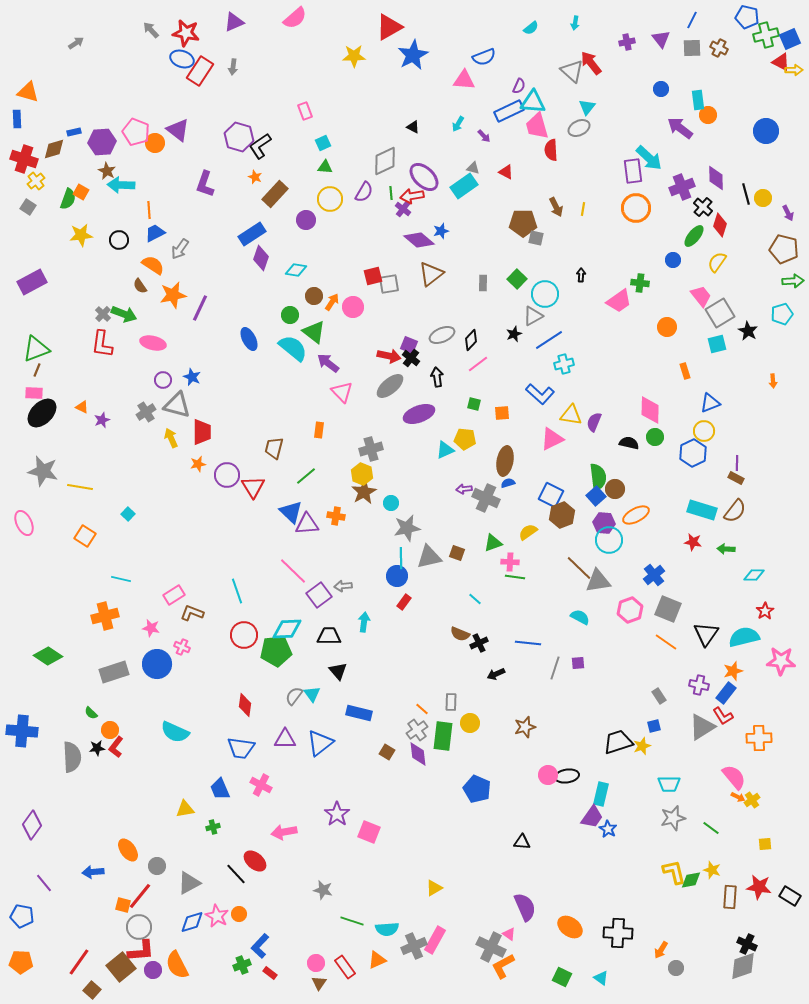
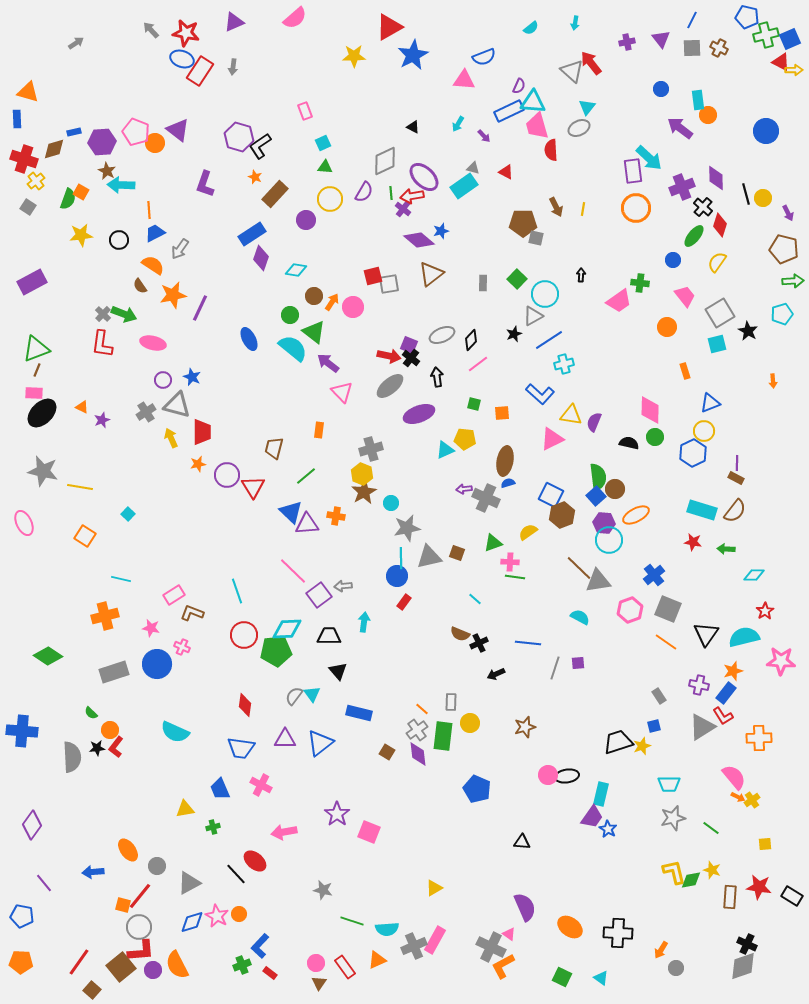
pink trapezoid at (701, 296): moved 16 px left
black rectangle at (790, 896): moved 2 px right
